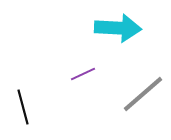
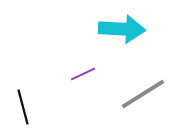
cyan arrow: moved 4 px right, 1 px down
gray line: rotated 9 degrees clockwise
